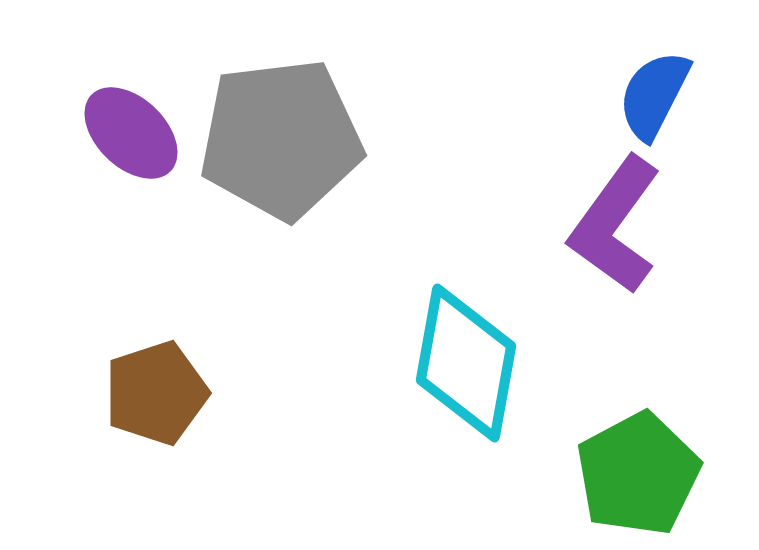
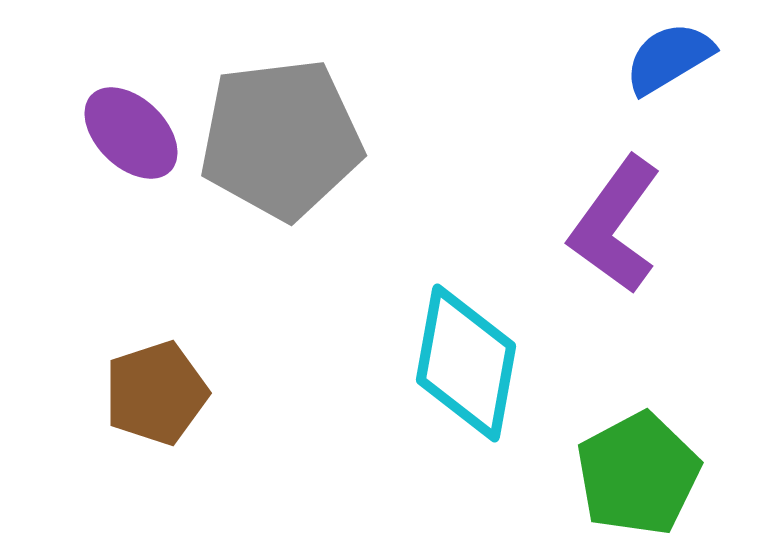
blue semicircle: moved 15 px right, 37 px up; rotated 32 degrees clockwise
